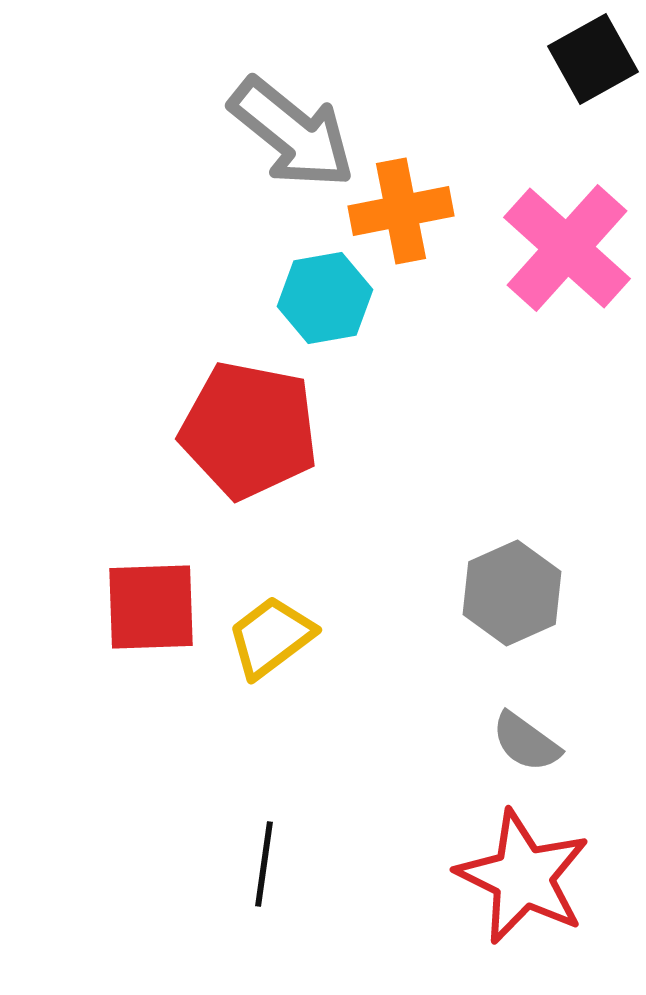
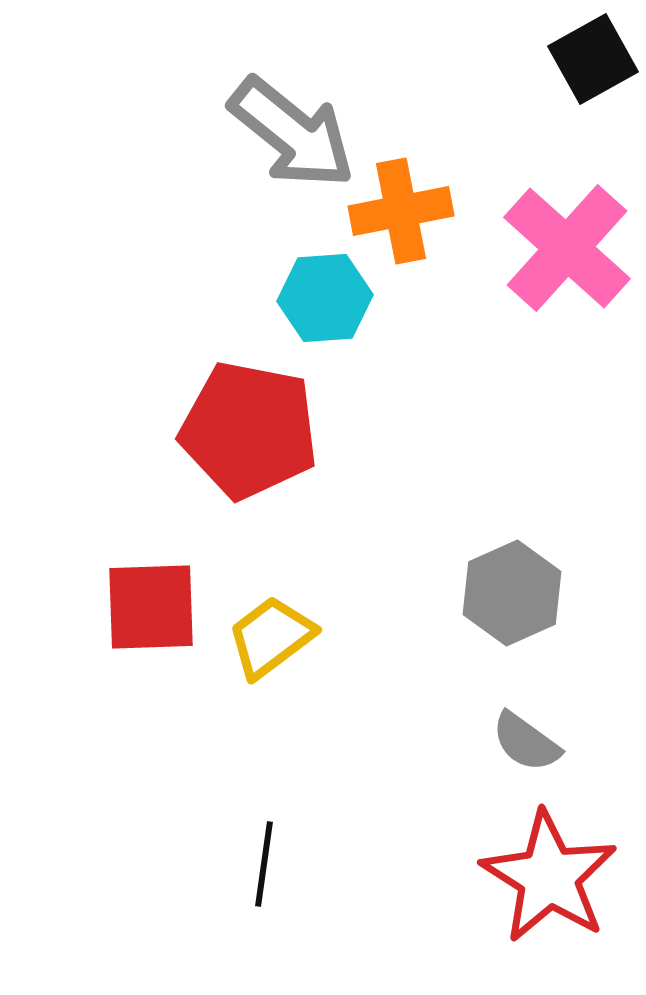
cyan hexagon: rotated 6 degrees clockwise
red star: moved 26 px right; rotated 6 degrees clockwise
